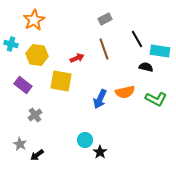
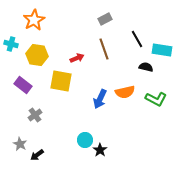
cyan rectangle: moved 2 px right, 1 px up
black star: moved 2 px up
